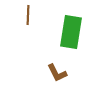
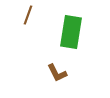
brown line: rotated 18 degrees clockwise
